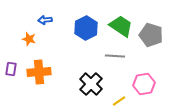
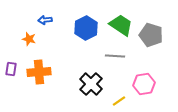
green trapezoid: moved 1 px up
